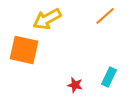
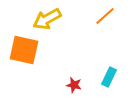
red star: moved 1 px left
